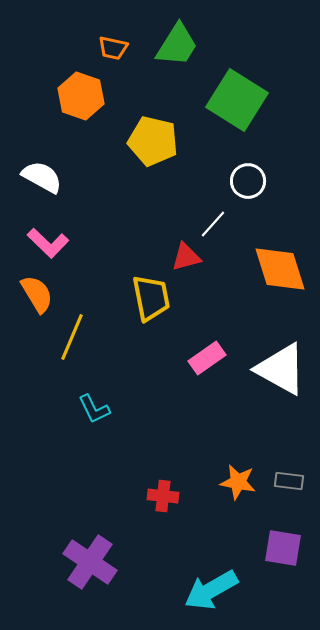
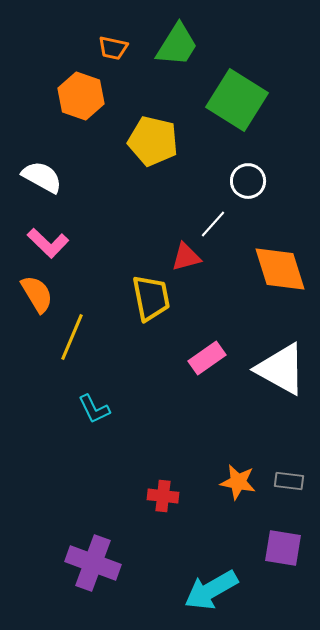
purple cross: moved 3 px right, 1 px down; rotated 14 degrees counterclockwise
